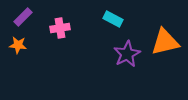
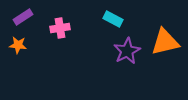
purple rectangle: rotated 12 degrees clockwise
purple star: moved 3 px up
